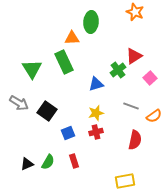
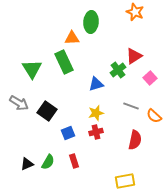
orange semicircle: rotated 77 degrees clockwise
